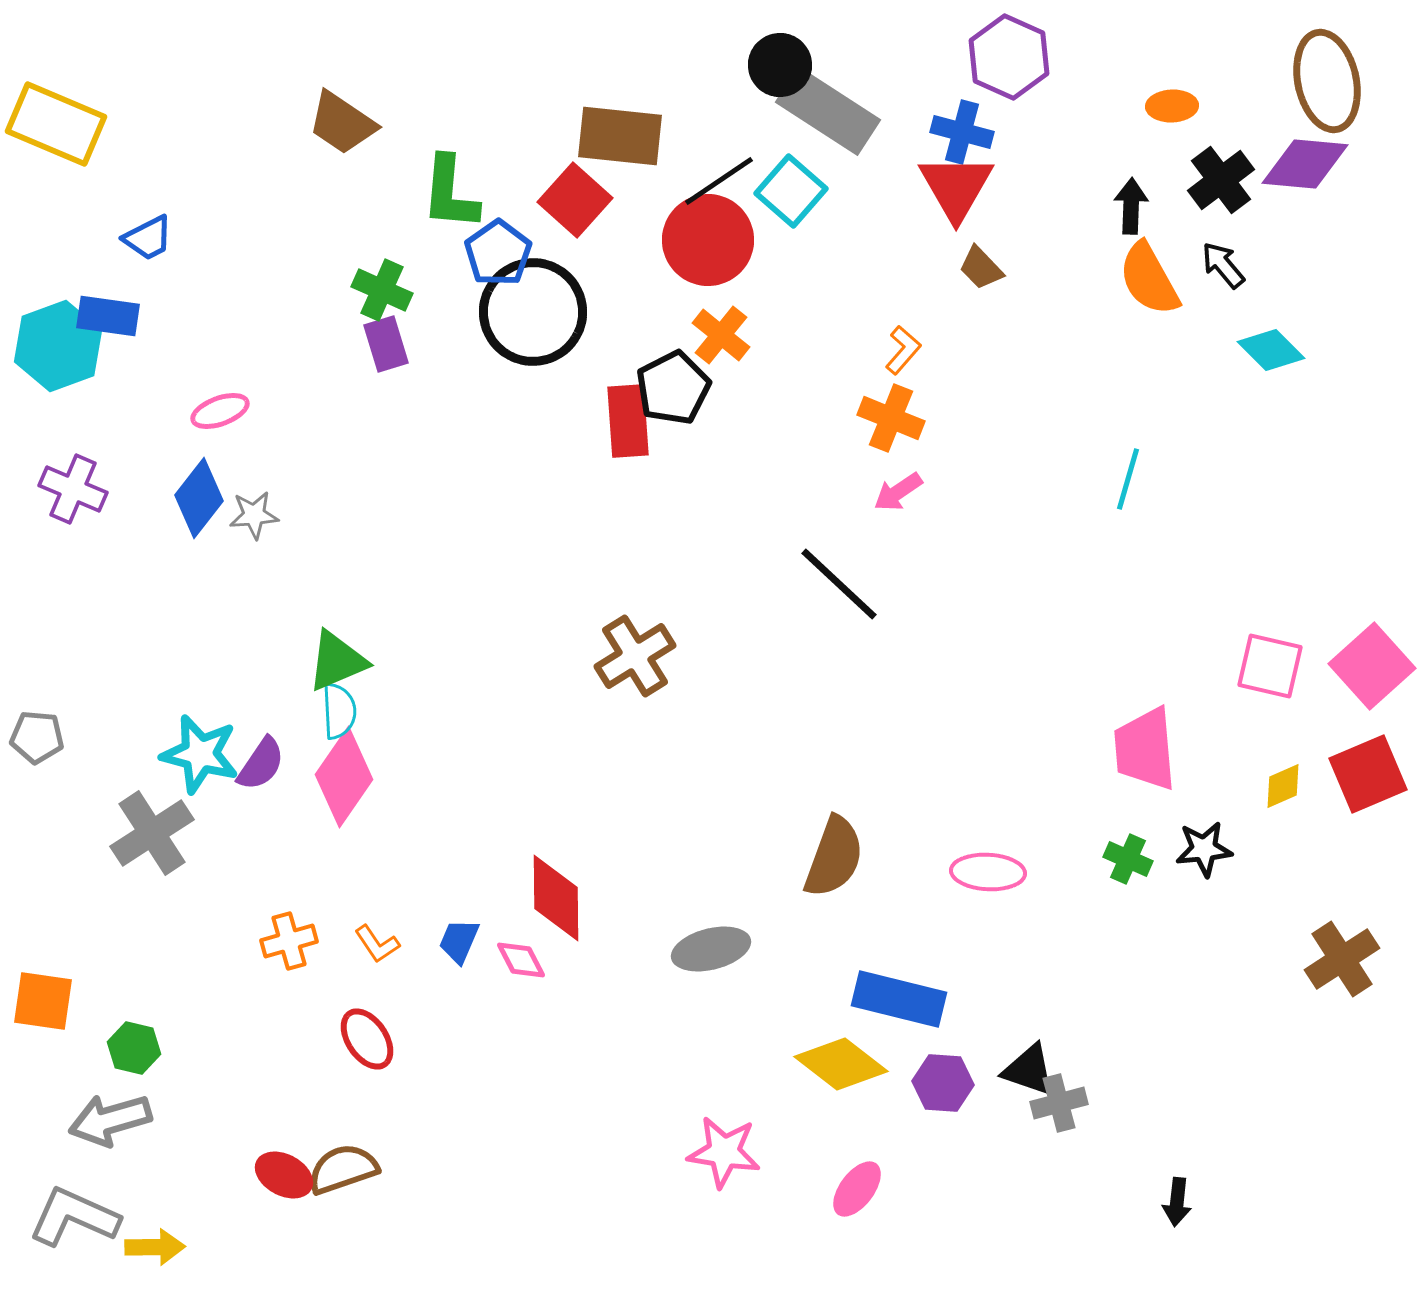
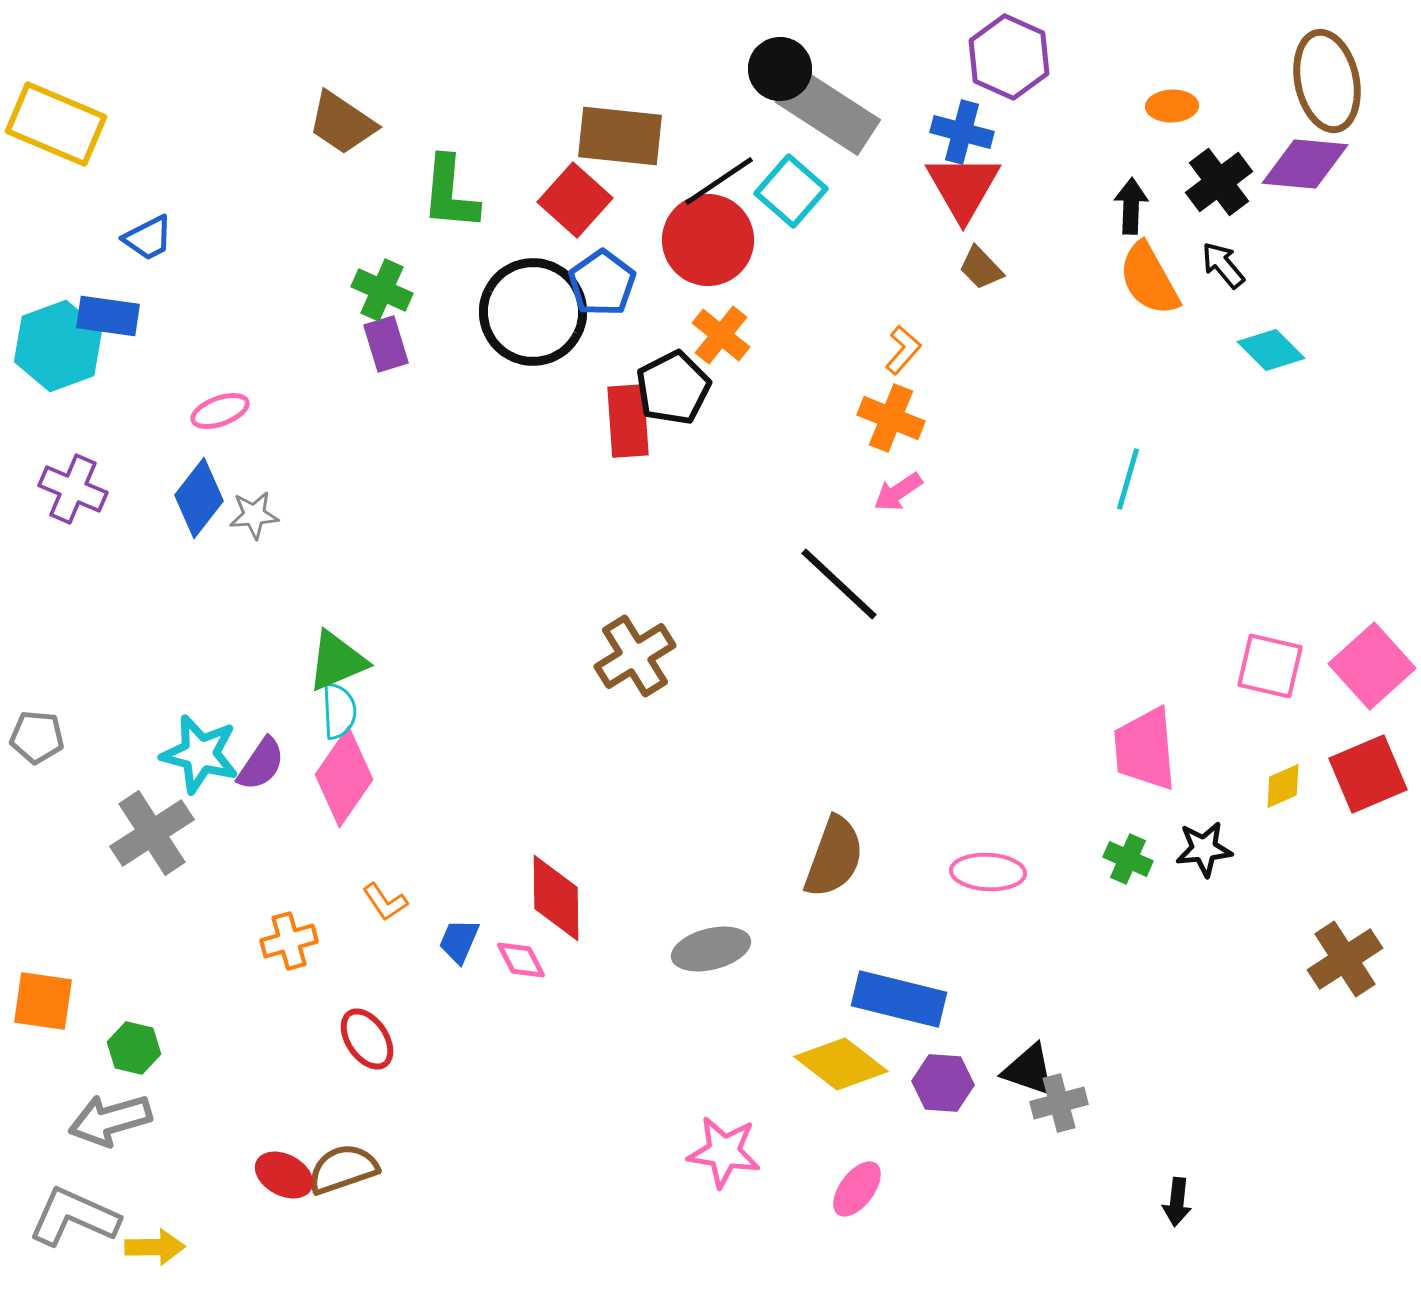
black circle at (780, 65): moved 4 px down
black cross at (1221, 180): moved 2 px left, 2 px down
red triangle at (956, 187): moved 7 px right
blue pentagon at (498, 253): moved 104 px right, 30 px down
orange L-shape at (377, 944): moved 8 px right, 42 px up
brown cross at (1342, 959): moved 3 px right
